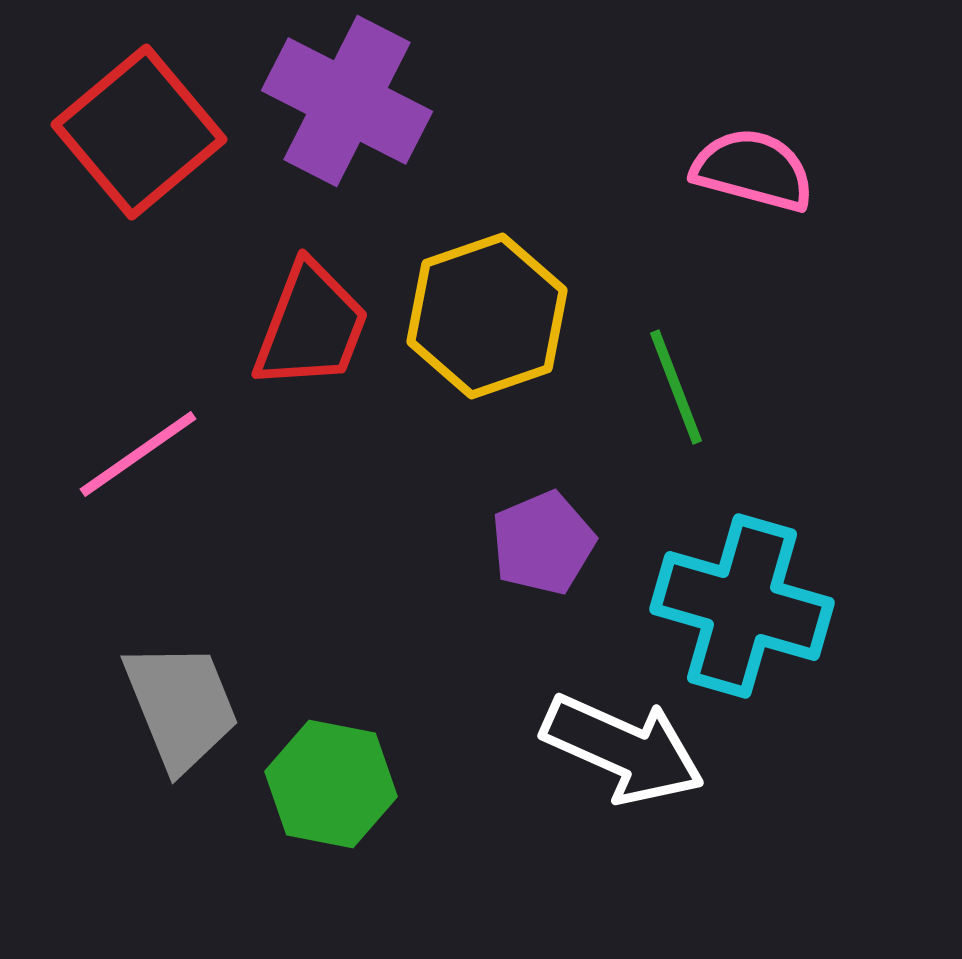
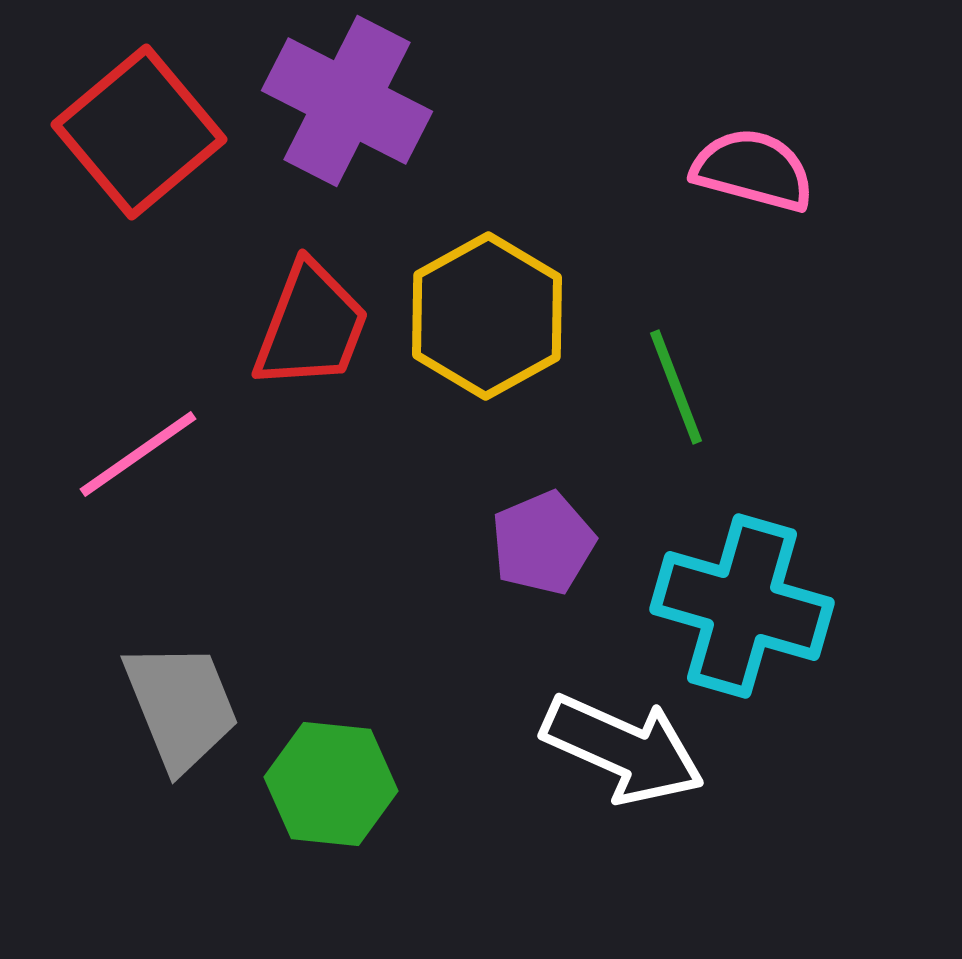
yellow hexagon: rotated 10 degrees counterclockwise
green hexagon: rotated 5 degrees counterclockwise
